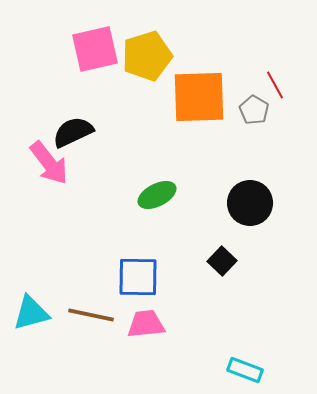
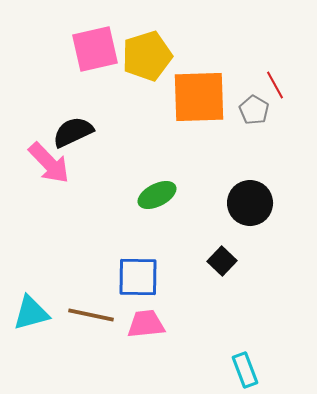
pink arrow: rotated 6 degrees counterclockwise
cyan rectangle: rotated 48 degrees clockwise
